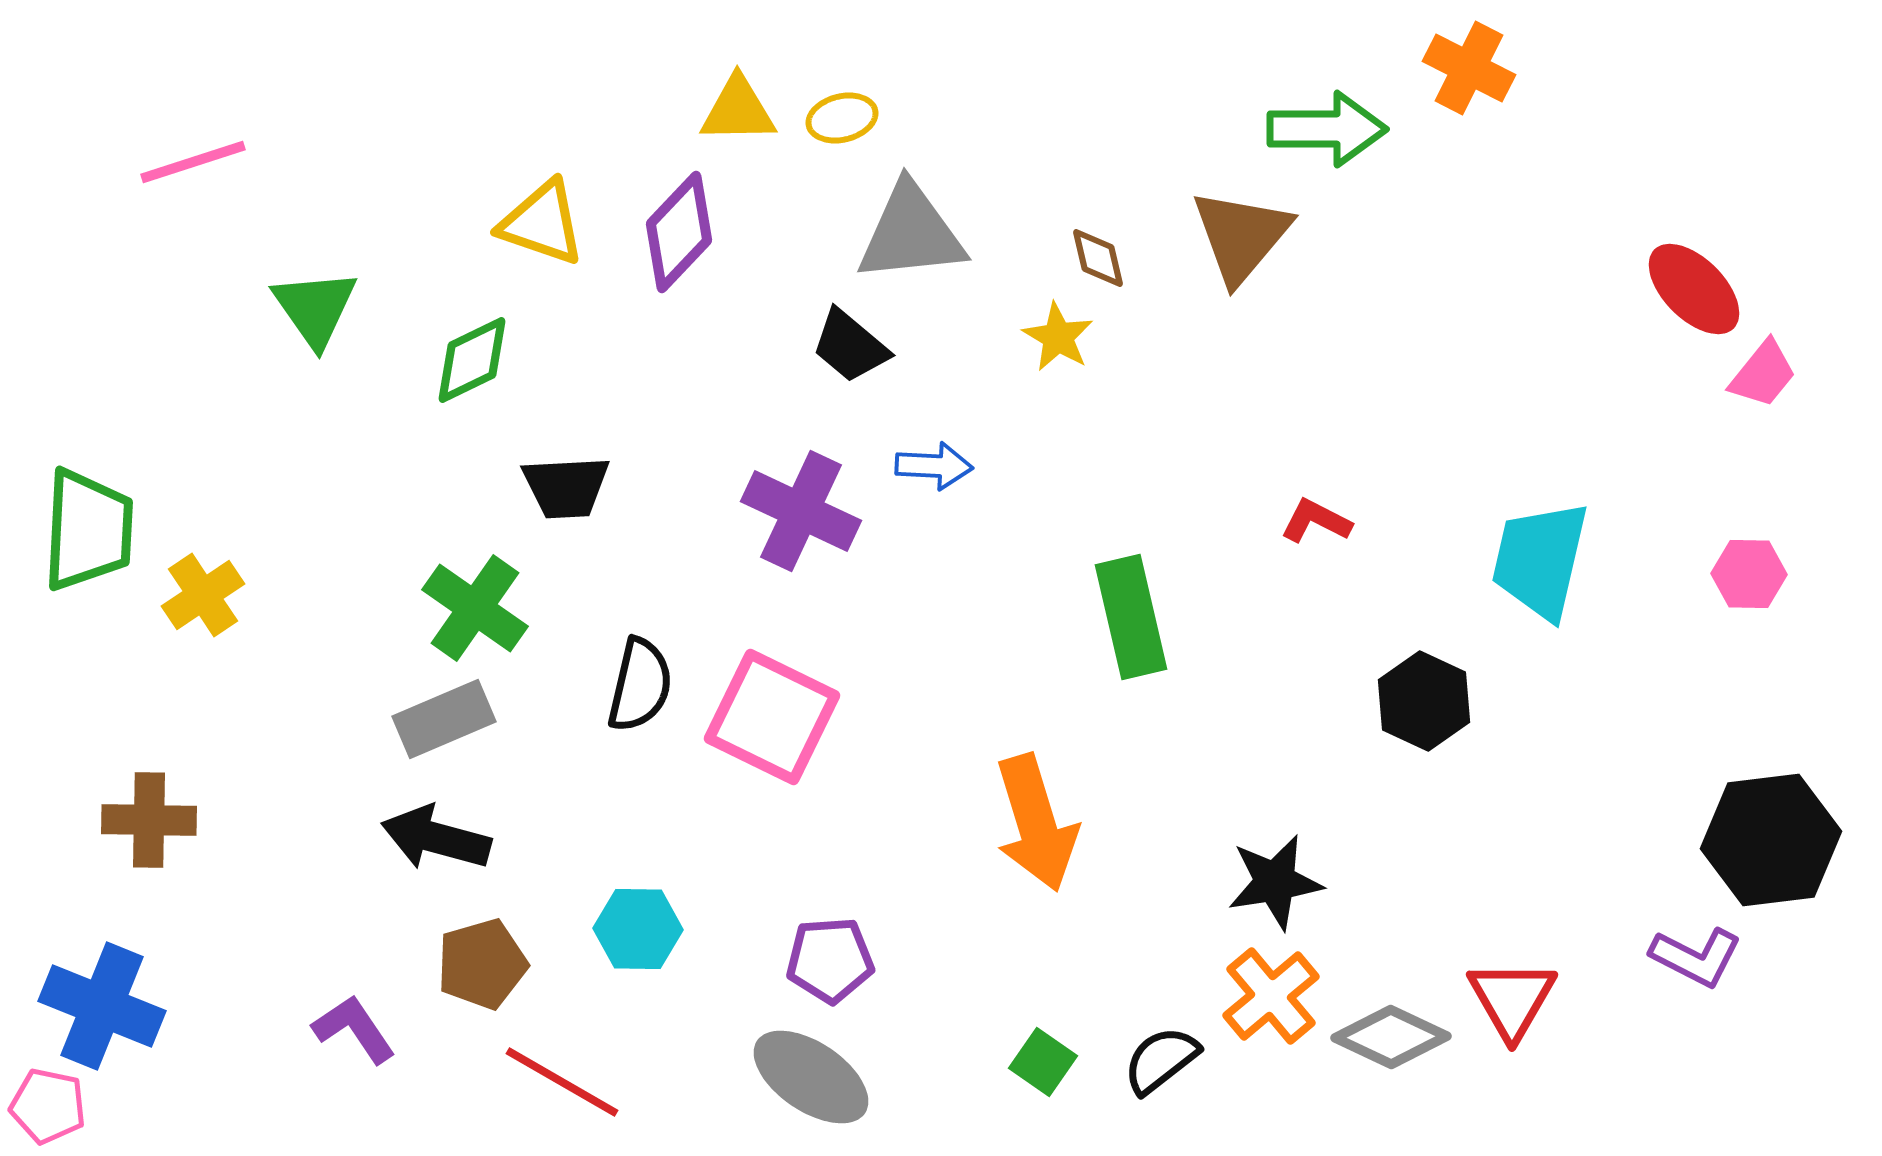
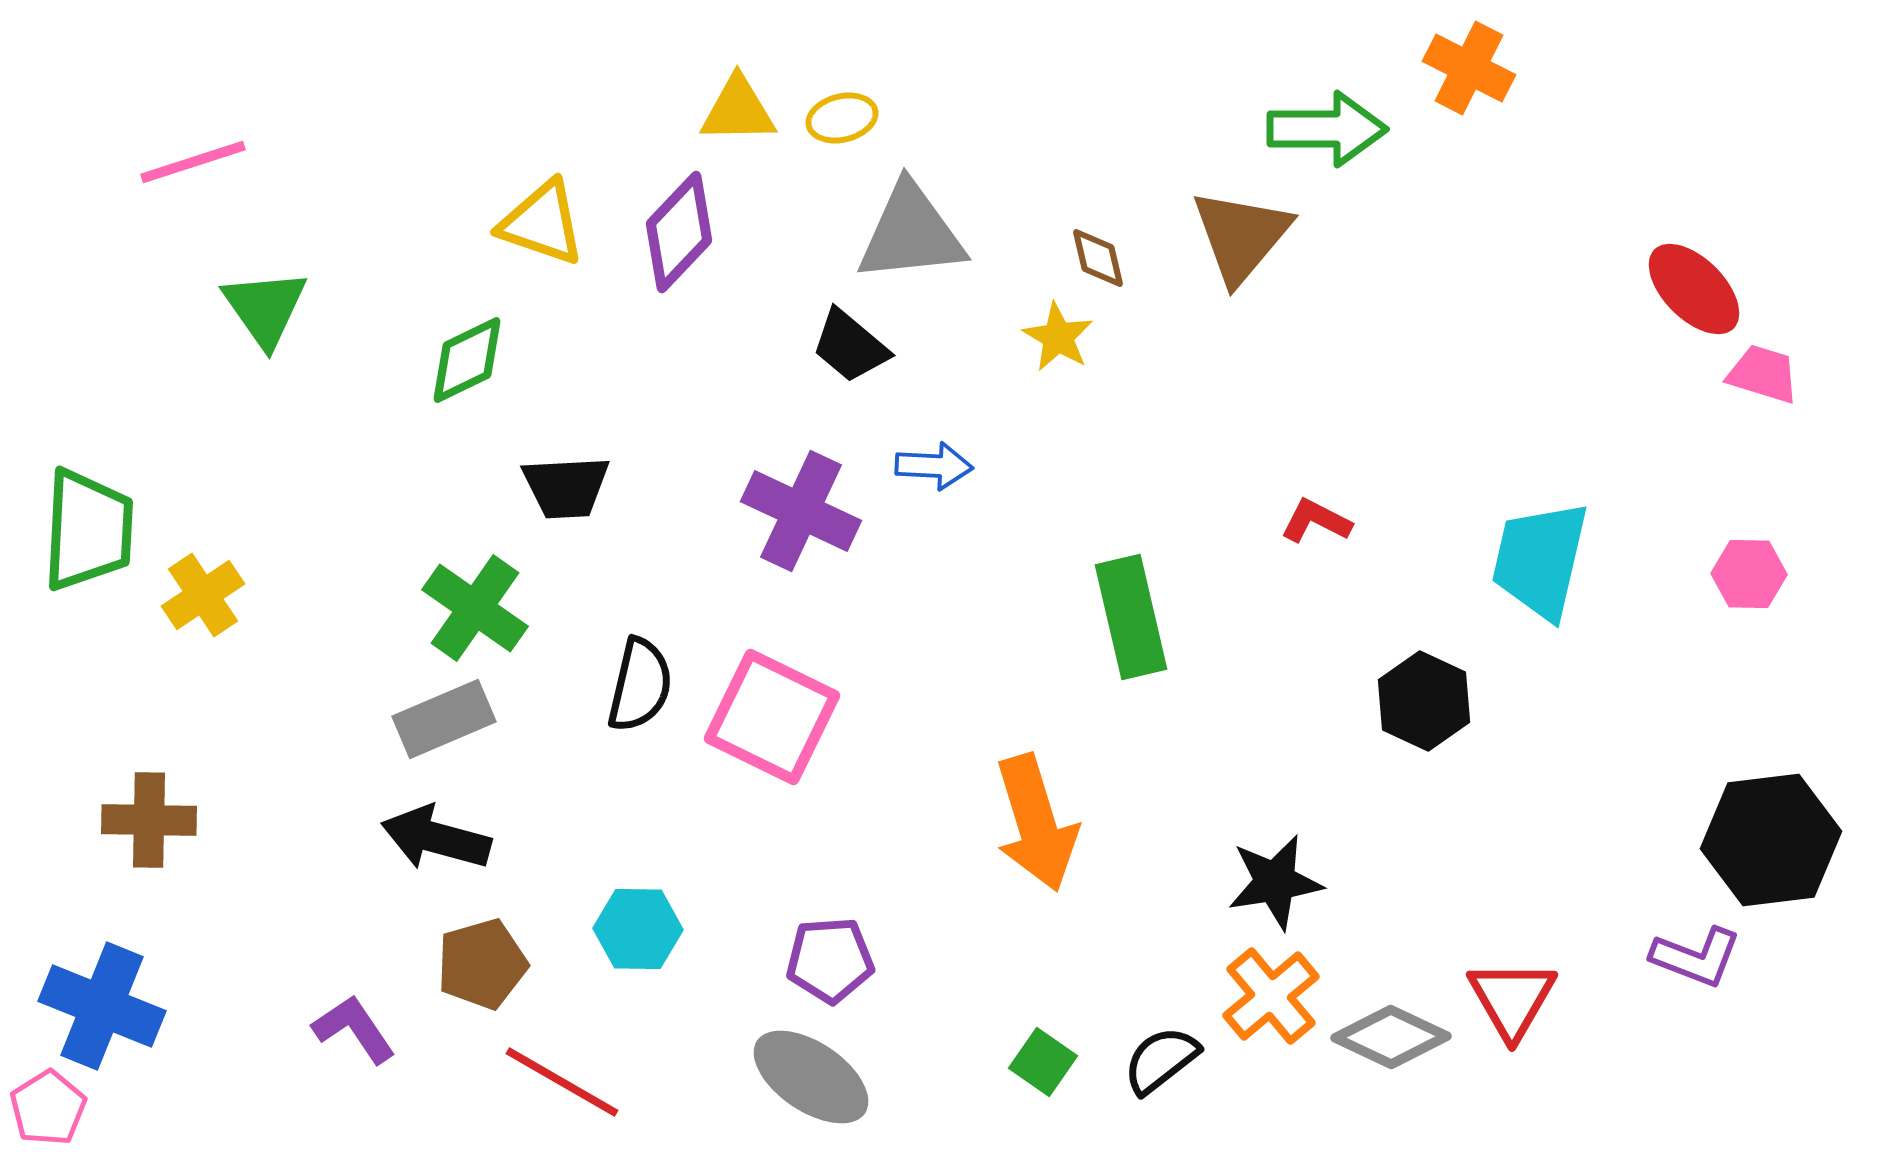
green triangle at (315, 308): moved 50 px left
green diamond at (472, 360): moved 5 px left
pink trapezoid at (1763, 374): rotated 112 degrees counterclockwise
purple L-shape at (1696, 957): rotated 6 degrees counterclockwise
pink pentagon at (48, 1106): moved 2 px down; rotated 28 degrees clockwise
